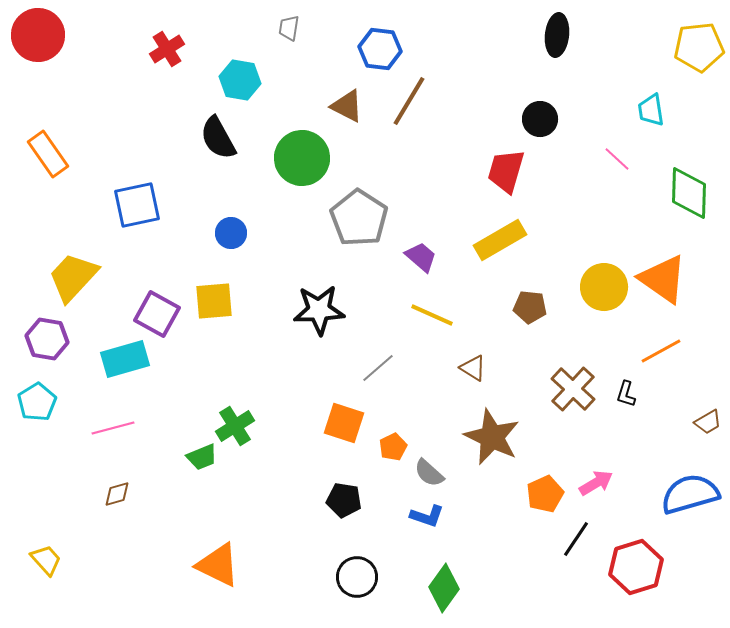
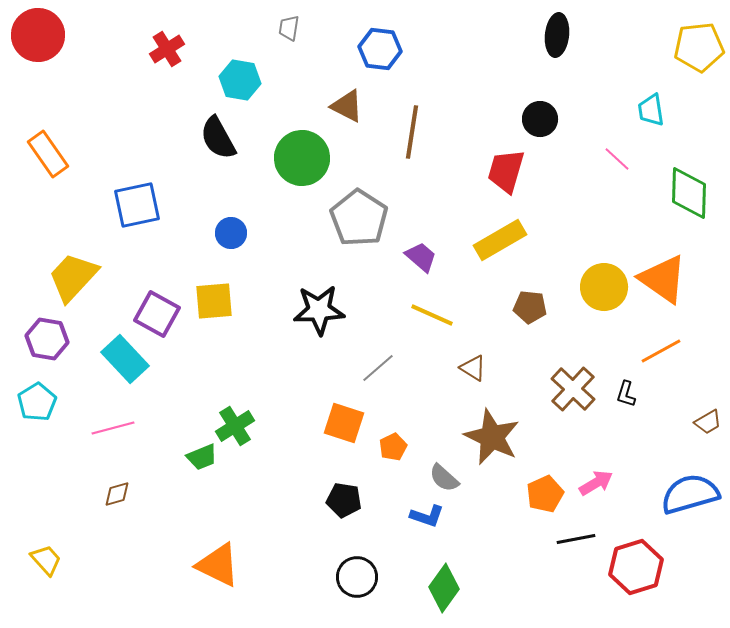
brown line at (409, 101): moved 3 px right, 31 px down; rotated 22 degrees counterclockwise
cyan rectangle at (125, 359): rotated 63 degrees clockwise
gray semicircle at (429, 473): moved 15 px right, 5 px down
black line at (576, 539): rotated 45 degrees clockwise
